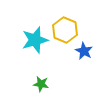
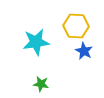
yellow hexagon: moved 11 px right, 4 px up; rotated 20 degrees counterclockwise
cyan star: moved 1 px right, 2 px down; rotated 8 degrees clockwise
